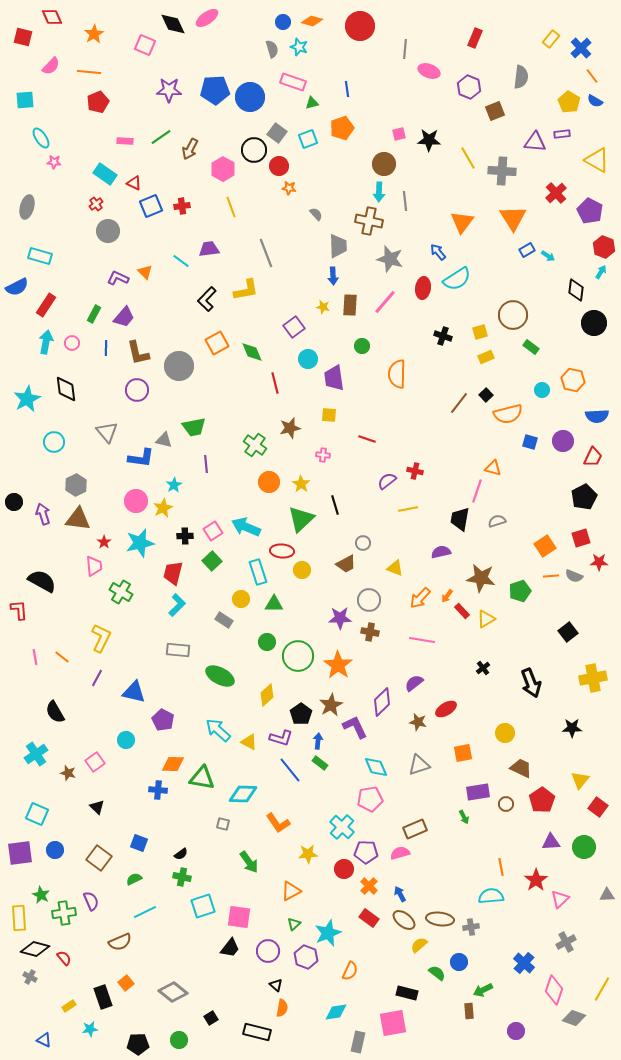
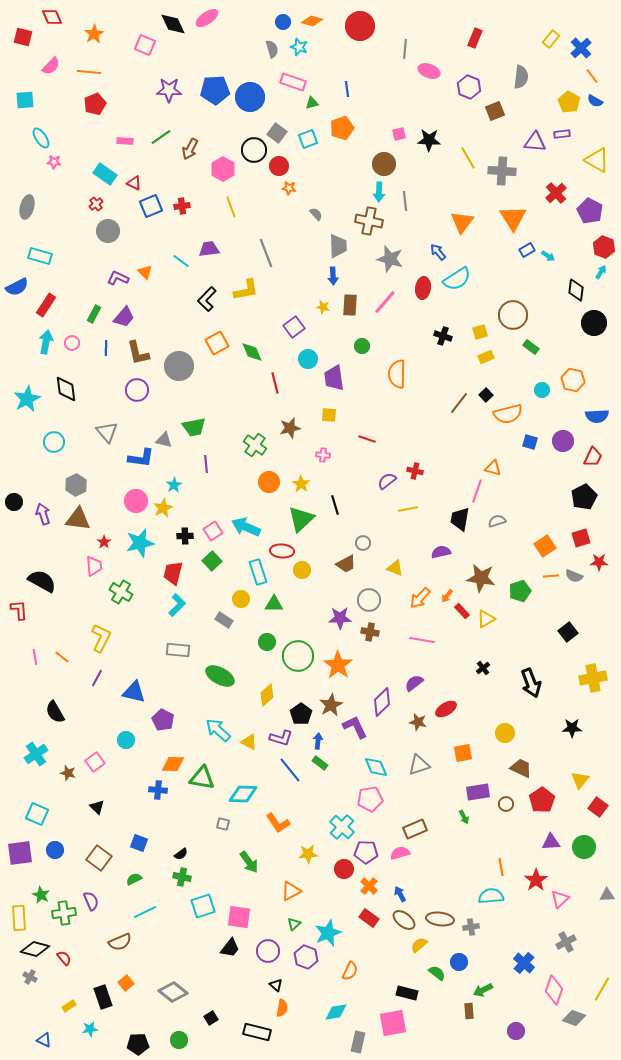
red pentagon at (98, 102): moved 3 px left, 2 px down
